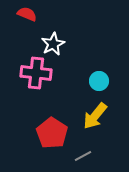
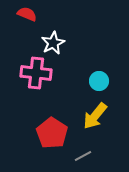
white star: moved 1 px up
